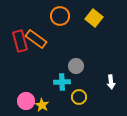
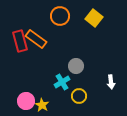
cyan cross: rotated 28 degrees counterclockwise
yellow circle: moved 1 px up
